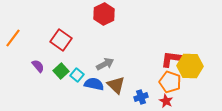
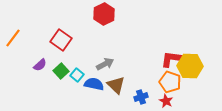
purple semicircle: moved 2 px right, 1 px up; rotated 88 degrees clockwise
